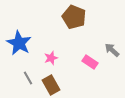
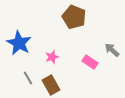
pink star: moved 1 px right, 1 px up
